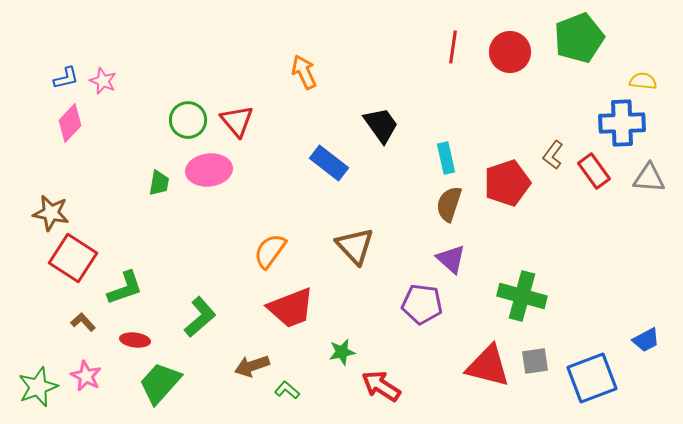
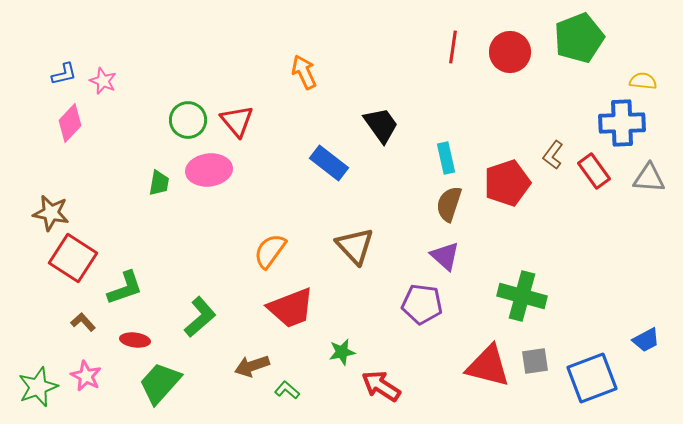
blue L-shape at (66, 78): moved 2 px left, 4 px up
purple triangle at (451, 259): moved 6 px left, 3 px up
